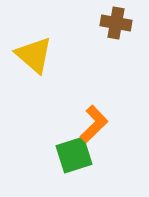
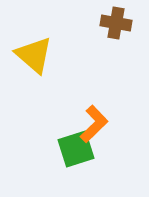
green square: moved 2 px right, 6 px up
